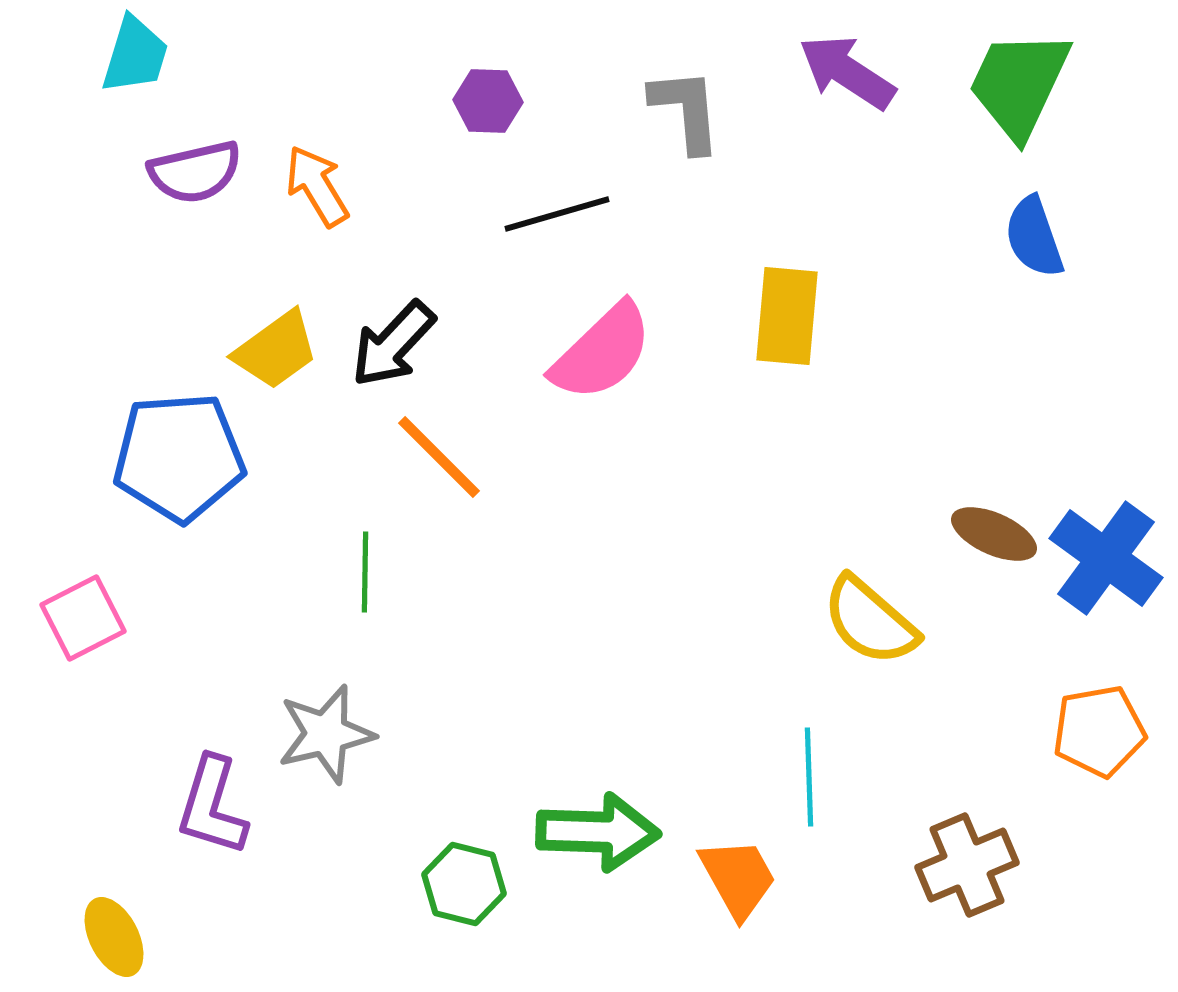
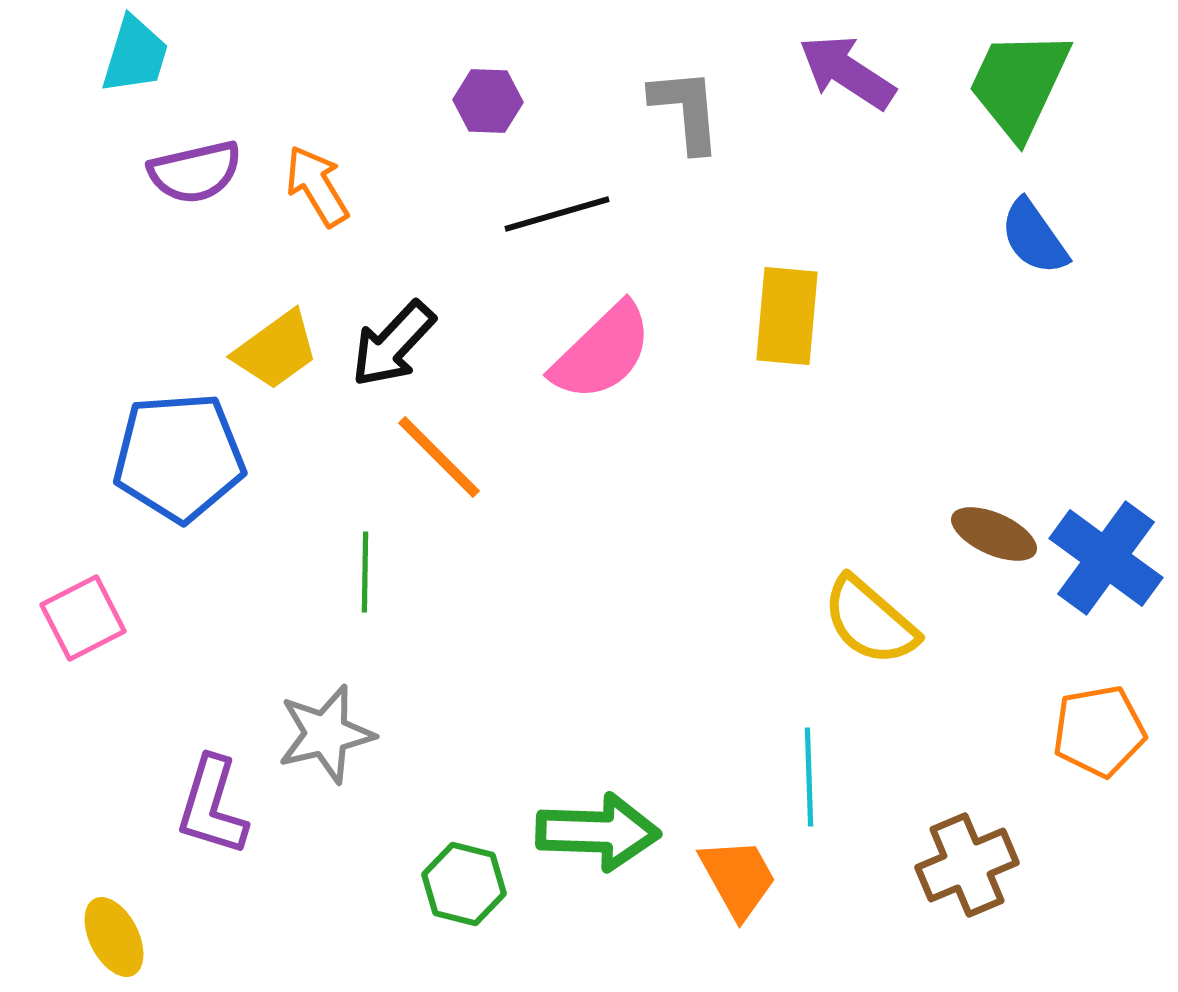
blue semicircle: rotated 16 degrees counterclockwise
